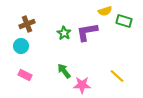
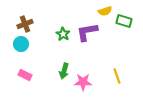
brown cross: moved 2 px left
green star: moved 1 px left, 1 px down
cyan circle: moved 2 px up
green arrow: rotated 126 degrees counterclockwise
yellow line: rotated 28 degrees clockwise
pink star: moved 1 px right, 3 px up
